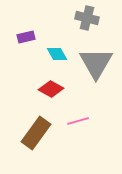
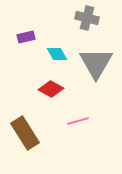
brown rectangle: moved 11 px left; rotated 68 degrees counterclockwise
